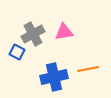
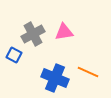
blue square: moved 3 px left, 3 px down
orange line: moved 3 px down; rotated 35 degrees clockwise
blue cross: moved 1 px right, 1 px down; rotated 36 degrees clockwise
